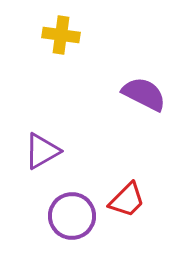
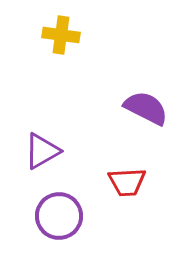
purple semicircle: moved 2 px right, 14 px down
red trapezoid: moved 18 px up; rotated 42 degrees clockwise
purple circle: moved 13 px left
